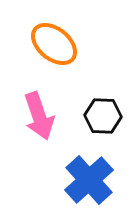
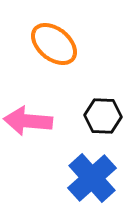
pink arrow: moved 11 px left, 5 px down; rotated 114 degrees clockwise
blue cross: moved 3 px right, 2 px up
